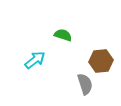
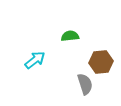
green semicircle: moved 7 px right, 1 px down; rotated 24 degrees counterclockwise
brown hexagon: moved 1 px down
